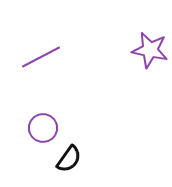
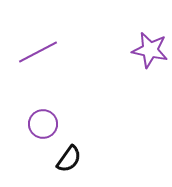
purple line: moved 3 px left, 5 px up
purple circle: moved 4 px up
